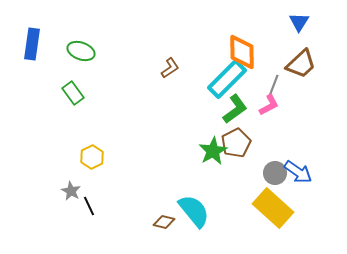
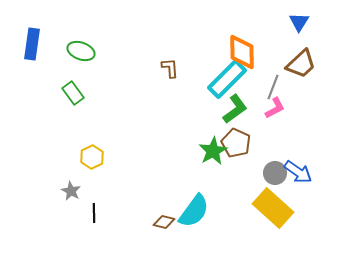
brown L-shape: rotated 60 degrees counterclockwise
pink L-shape: moved 6 px right, 3 px down
brown pentagon: rotated 20 degrees counterclockwise
black line: moved 5 px right, 7 px down; rotated 24 degrees clockwise
cyan semicircle: rotated 75 degrees clockwise
